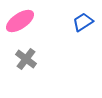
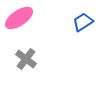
pink ellipse: moved 1 px left, 3 px up
